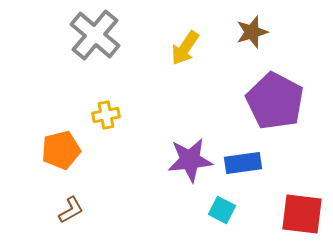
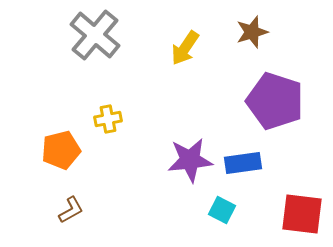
purple pentagon: rotated 10 degrees counterclockwise
yellow cross: moved 2 px right, 4 px down
